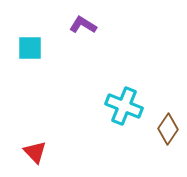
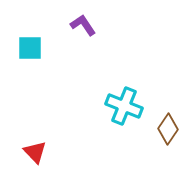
purple L-shape: rotated 24 degrees clockwise
